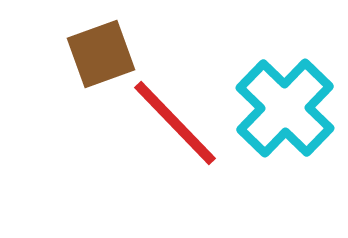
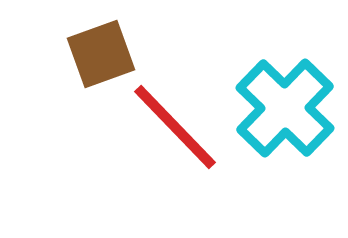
red line: moved 4 px down
